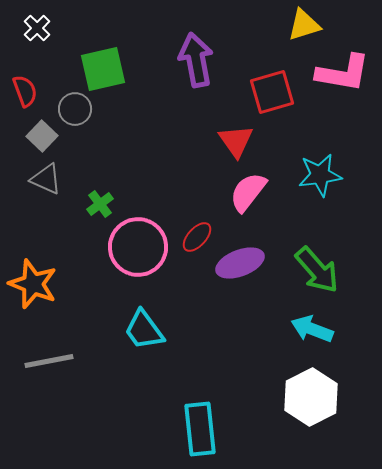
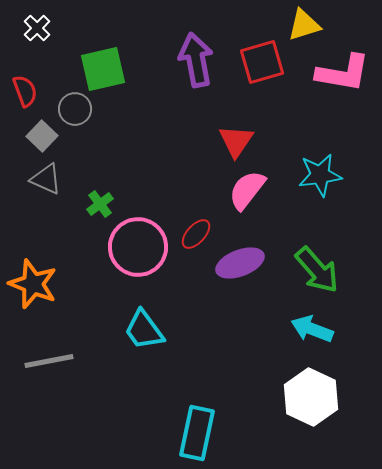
red square: moved 10 px left, 30 px up
red triangle: rotated 9 degrees clockwise
pink semicircle: moved 1 px left, 2 px up
red ellipse: moved 1 px left, 3 px up
white hexagon: rotated 8 degrees counterclockwise
cyan rectangle: moved 3 px left, 4 px down; rotated 18 degrees clockwise
